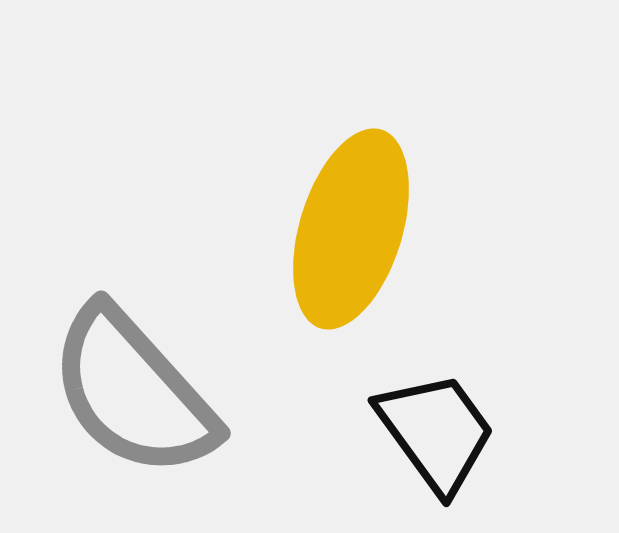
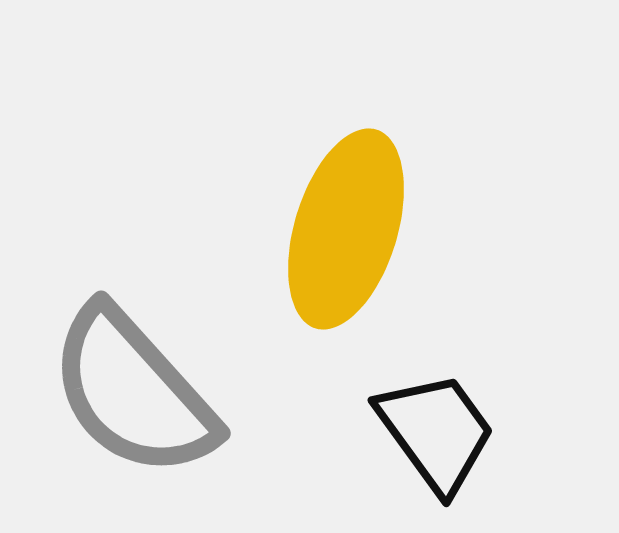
yellow ellipse: moved 5 px left
